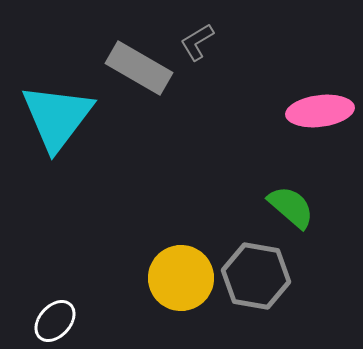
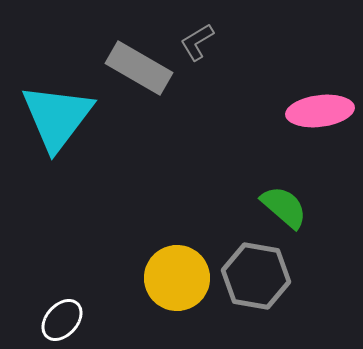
green semicircle: moved 7 px left
yellow circle: moved 4 px left
white ellipse: moved 7 px right, 1 px up
